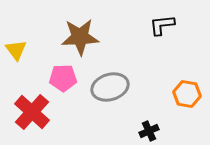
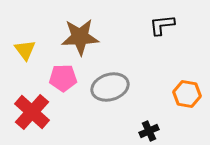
yellow triangle: moved 9 px right
